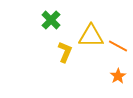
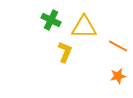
green cross: rotated 18 degrees counterclockwise
yellow triangle: moved 7 px left, 9 px up
orange star: rotated 21 degrees clockwise
